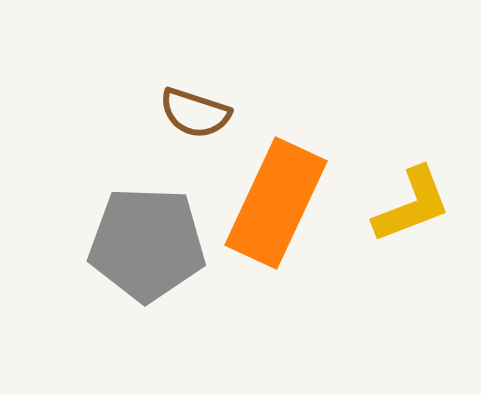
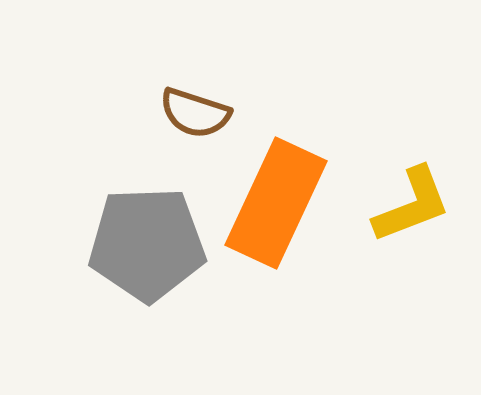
gray pentagon: rotated 4 degrees counterclockwise
